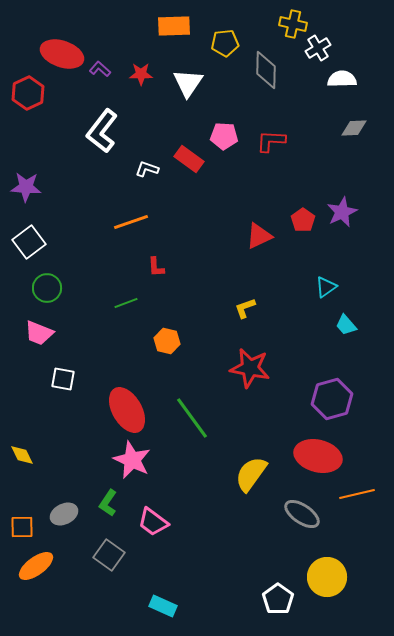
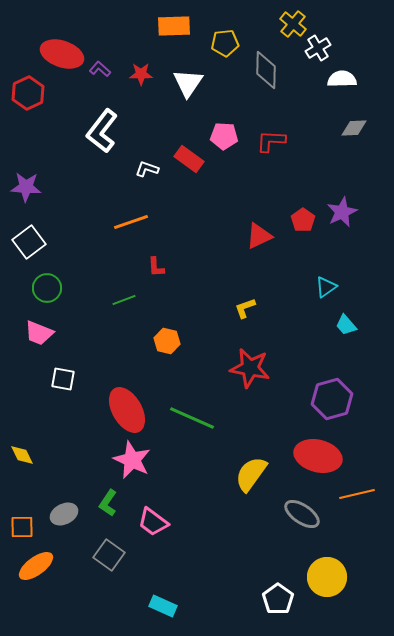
yellow cross at (293, 24): rotated 28 degrees clockwise
green line at (126, 303): moved 2 px left, 3 px up
green line at (192, 418): rotated 30 degrees counterclockwise
